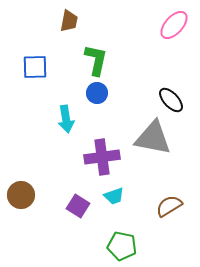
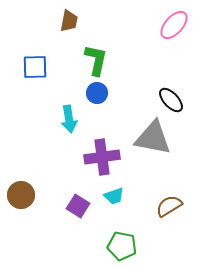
cyan arrow: moved 3 px right
